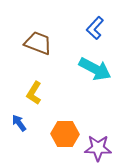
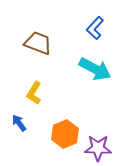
orange hexagon: rotated 24 degrees counterclockwise
